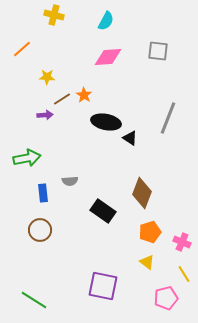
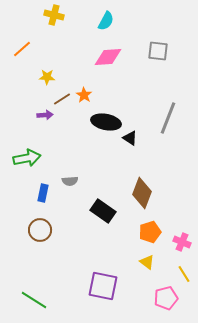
blue rectangle: rotated 18 degrees clockwise
